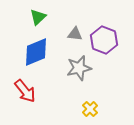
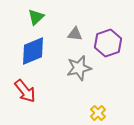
green triangle: moved 2 px left
purple hexagon: moved 4 px right, 3 px down; rotated 20 degrees clockwise
blue diamond: moved 3 px left, 1 px up
yellow cross: moved 8 px right, 4 px down
